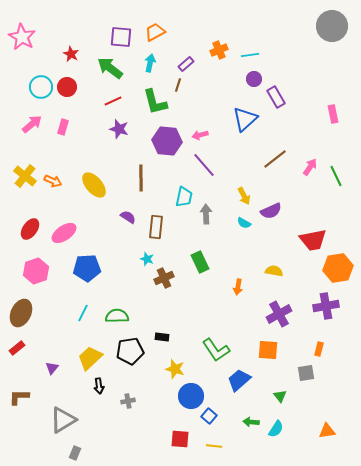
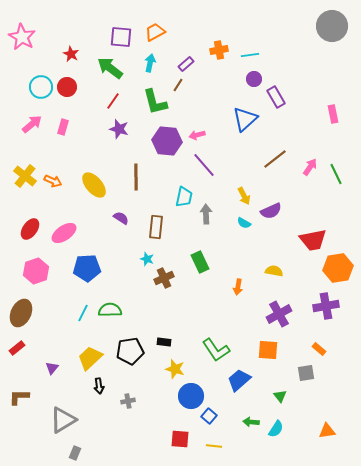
orange cross at (219, 50): rotated 12 degrees clockwise
brown line at (178, 85): rotated 16 degrees clockwise
red line at (113, 101): rotated 30 degrees counterclockwise
pink arrow at (200, 135): moved 3 px left
green line at (336, 176): moved 2 px up
brown line at (141, 178): moved 5 px left, 1 px up
purple semicircle at (128, 217): moved 7 px left, 1 px down
green semicircle at (117, 316): moved 7 px left, 6 px up
black rectangle at (162, 337): moved 2 px right, 5 px down
orange rectangle at (319, 349): rotated 64 degrees counterclockwise
